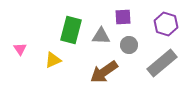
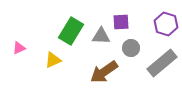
purple square: moved 2 px left, 5 px down
green rectangle: moved 1 px down; rotated 16 degrees clockwise
gray circle: moved 2 px right, 3 px down
pink triangle: moved 1 px left, 1 px up; rotated 40 degrees clockwise
